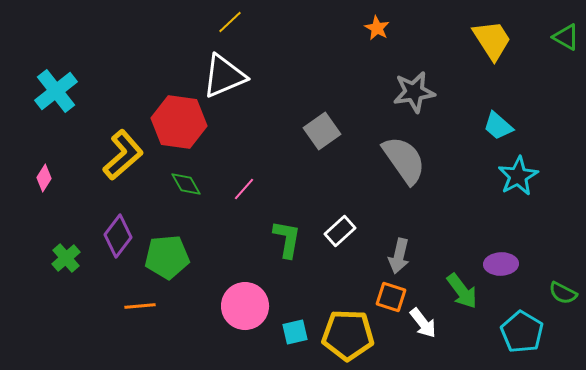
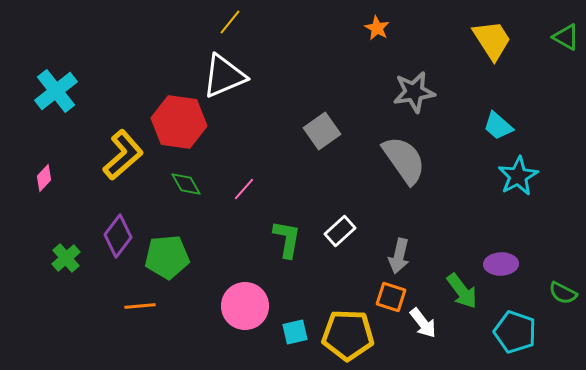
yellow line: rotated 8 degrees counterclockwise
pink diamond: rotated 12 degrees clockwise
cyan pentagon: moved 7 px left; rotated 12 degrees counterclockwise
